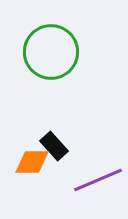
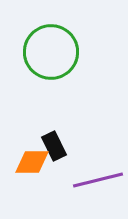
black rectangle: rotated 16 degrees clockwise
purple line: rotated 9 degrees clockwise
